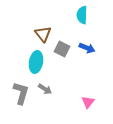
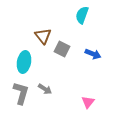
cyan semicircle: rotated 18 degrees clockwise
brown triangle: moved 2 px down
blue arrow: moved 6 px right, 6 px down
cyan ellipse: moved 12 px left
